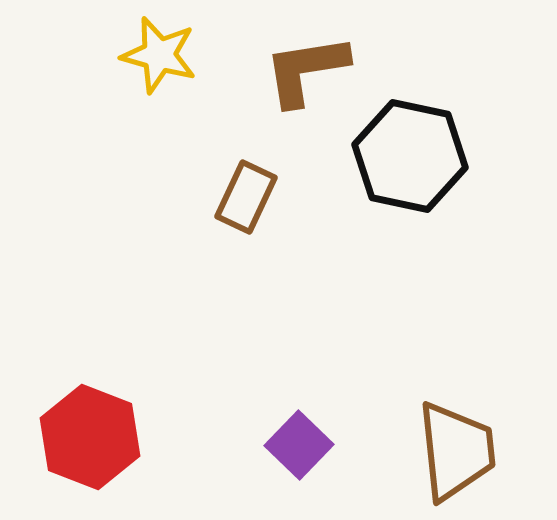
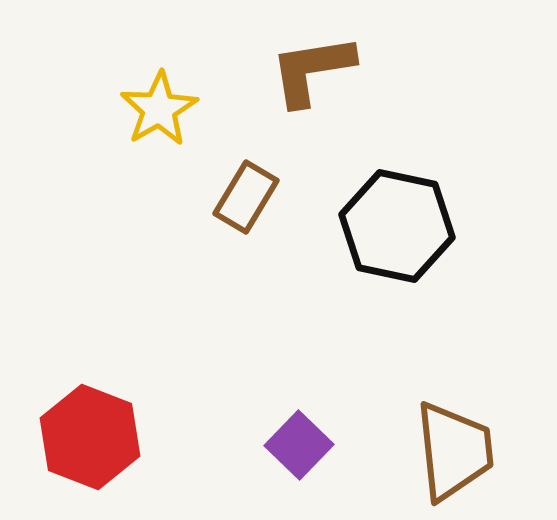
yellow star: moved 54 px down; rotated 26 degrees clockwise
brown L-shape: moved 6 px right
black hexagon: moved 13 px left, 70 px down
brown rectangle: rotated 6 degrees clockwise
brown trapezoid: moved 2 px left
